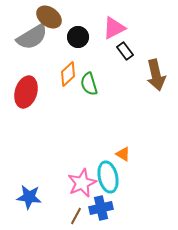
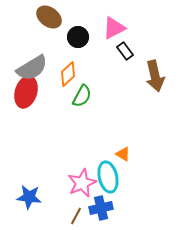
gray semicircle: moved 31 px down
brown arrow: moved 1 px left, 1 px down
green semicircle: moved 7 px left, 12 px down; rotated 135 degrees counterclockwise
